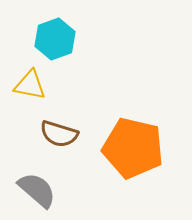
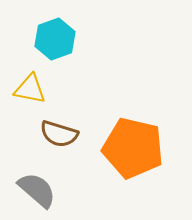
yellow triangle: moved 4 px down
